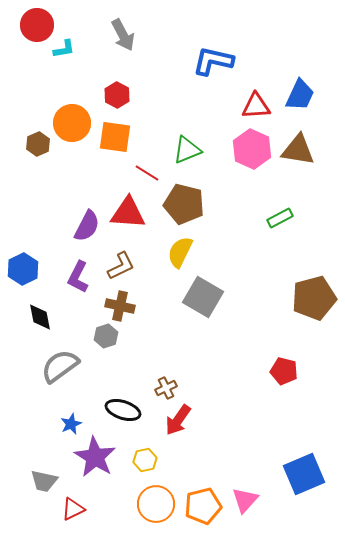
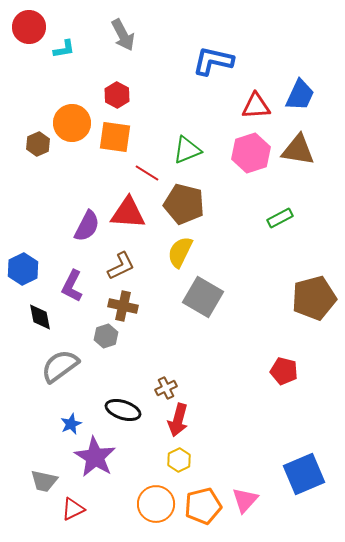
red circle at (37, 25): moved 8 px left, 2 px down
pink hexagon at (252, 149): moved 1 px left, 4 px down; rotated 18 degrees clockwise
purple L-shape at (78, 277): moved 6 px left, 9 px down
brown cross at (120, 306): moved 3 px right
red arrow at (178, 420): rotated 20 degrees counterclockwise
yellow hexagon at (145, 460): moved 34 px right; rotated 15 degrees counterclockwise
